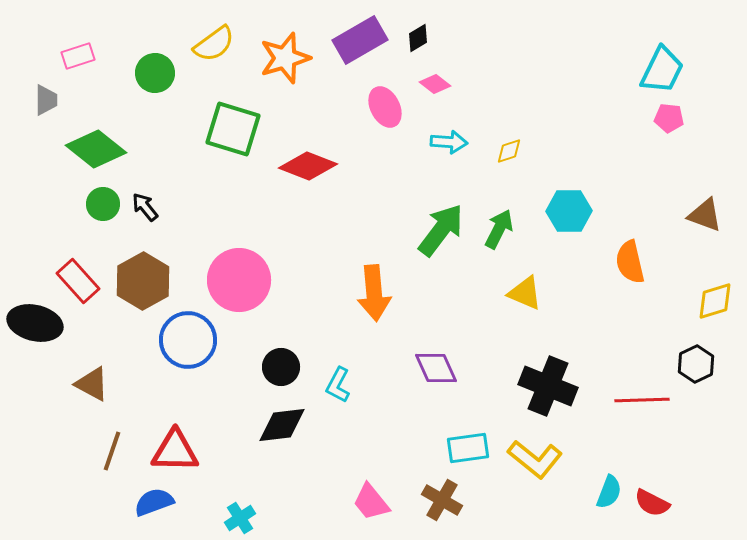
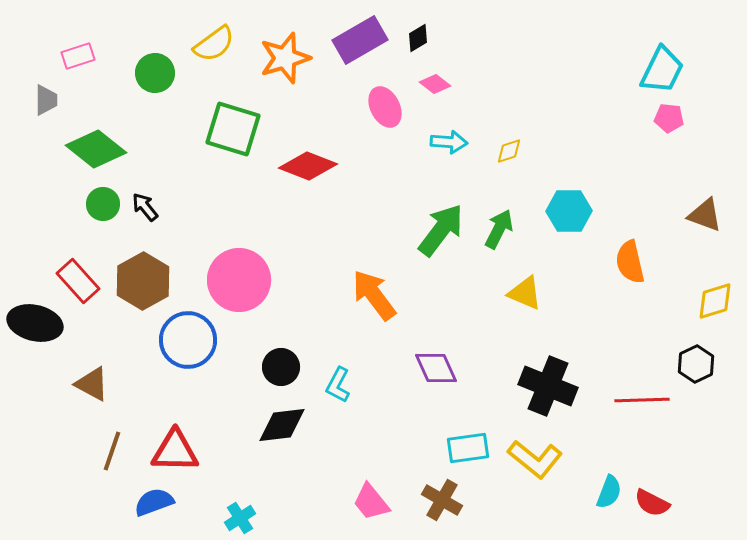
orange arrow at (374, 293): moved 2 px down; rotated 148 degrees clockwise
